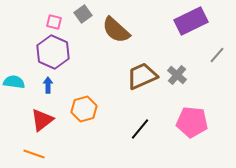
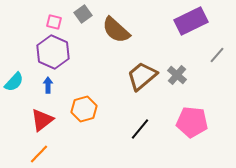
brown trapezoid: rotated 16 degrees counterclockwise
cyan semicircle: rotated 125 degrees clockwise
orange line: moved 5 px right; rotated 65 degrees counterclockwise
